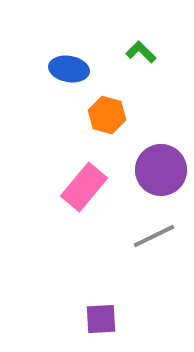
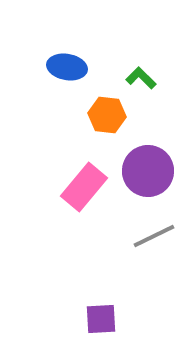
green L-shape: moved 26 px down
blue ellipse: moved 2 px left, 2 px up
orange hexagon: rotated 9 degrees counterclockwise
purple circle: moved 13 px left, 1 px down
